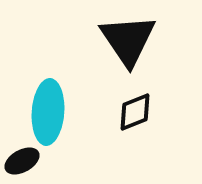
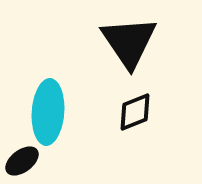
black triangle: moved 1 px right, 2 px down
black ellipse: rotated 8 degrees counterclockwise
